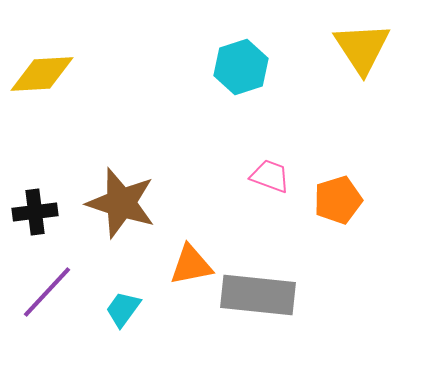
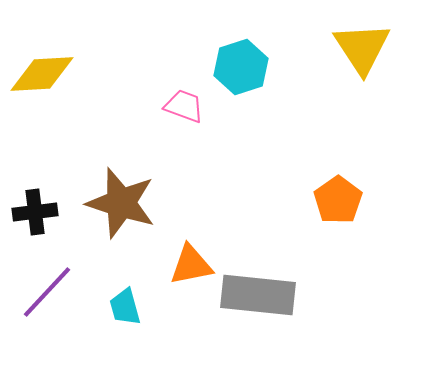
pink trapezoid: moved 86 px left, 70 px up
orange pentagon: rotated 18 degrees counterclockwise
cyan trapezoid: moved 2 px right, 2 px up; rotated 51 degrees counterclockwise
